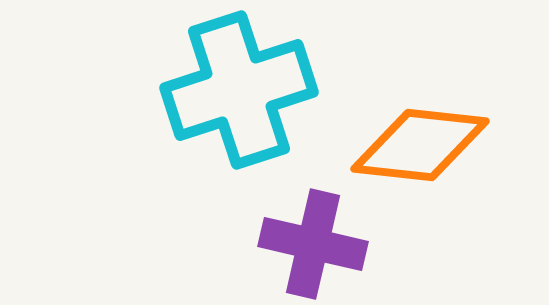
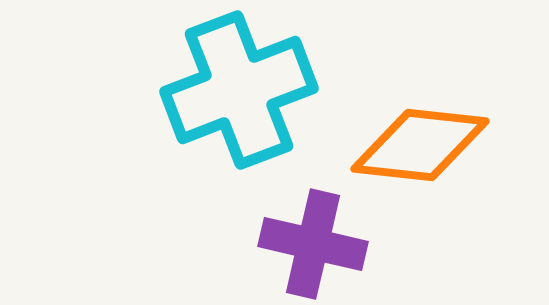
cyan cross: rotated 3 degrees counterclockwise
